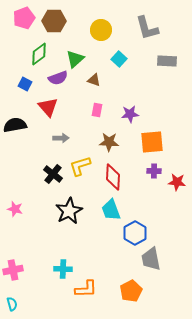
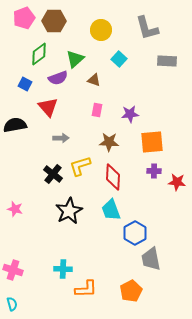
pink cross: rotated 30 degrees clockwise
